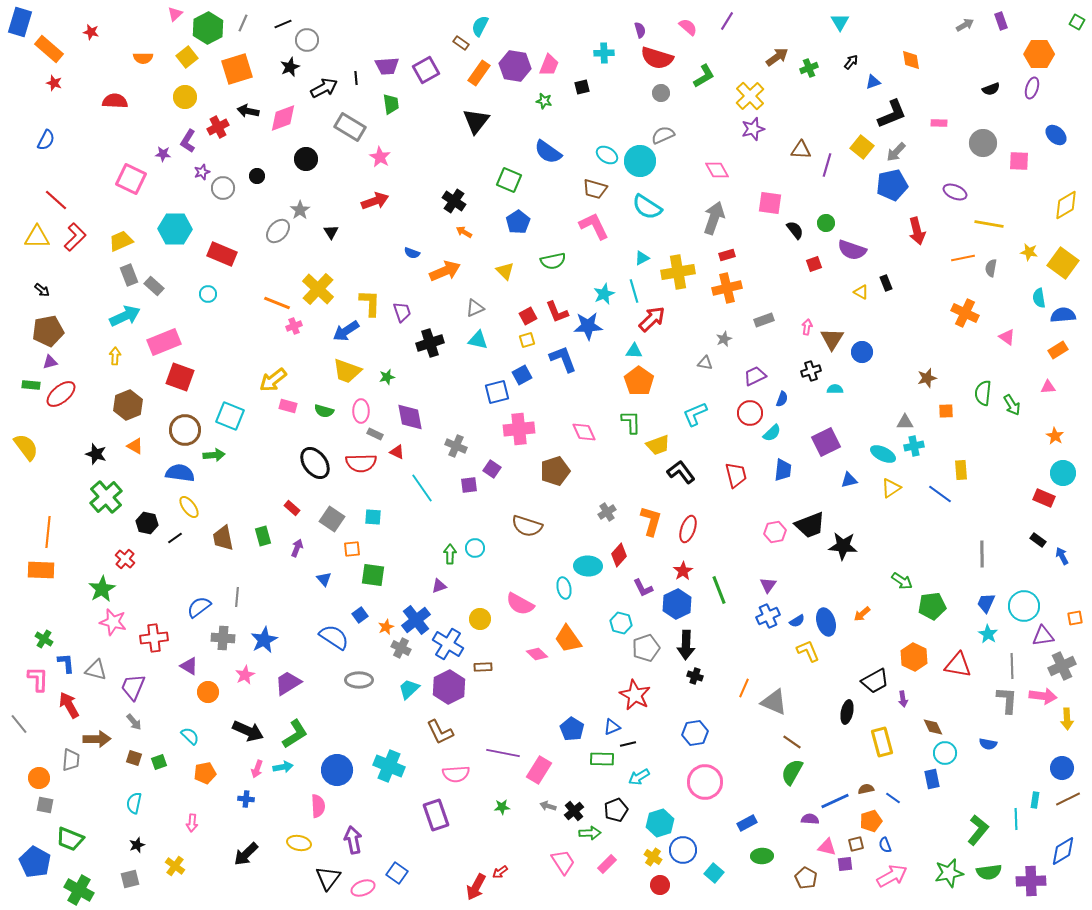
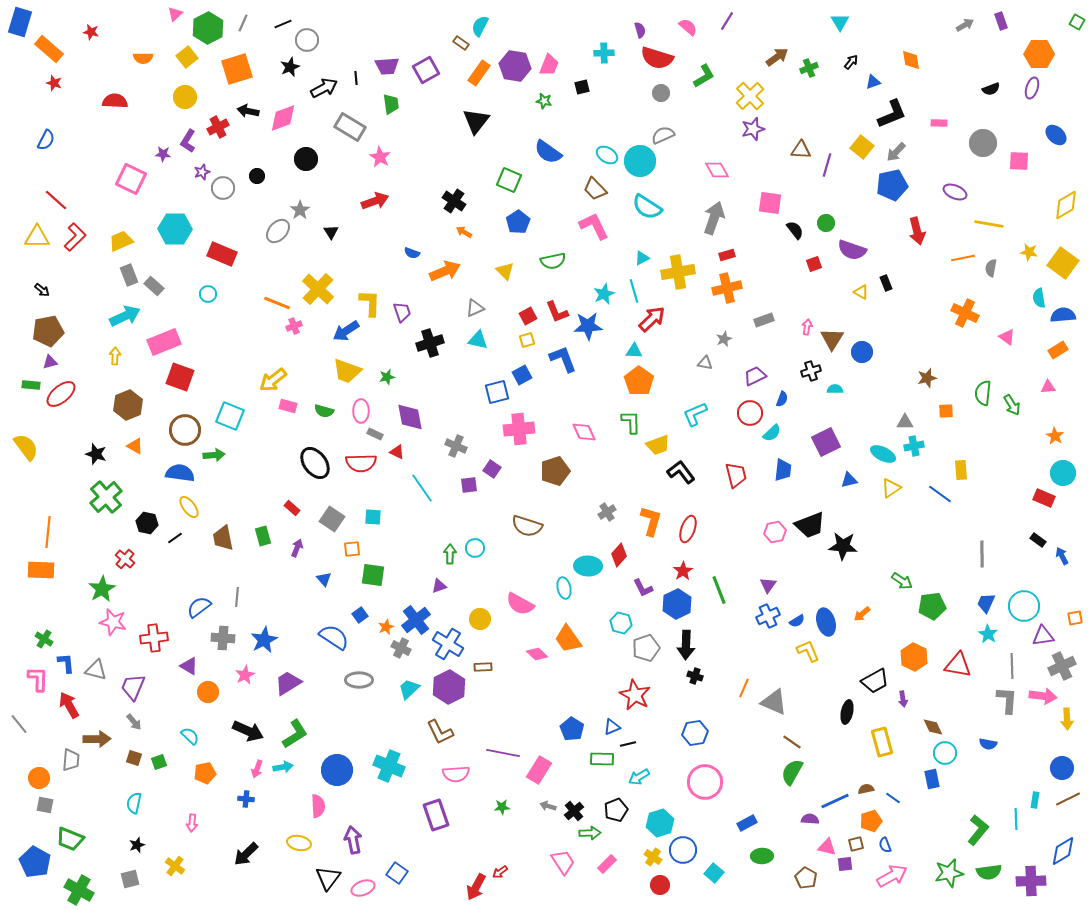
brown trapezoid at (595, 189): rotated 30 degrees clockwise
